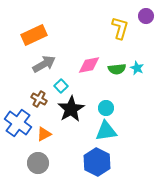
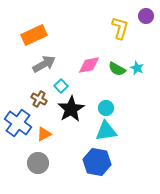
green semicircle: rotated 36 degrees clockwise
blue hexagon: rotated 16 degrees counterclockwise
